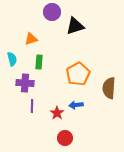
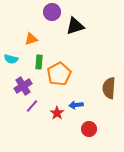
cyan semicircle: moved 1 px left; rotated 120 degrees clockwise
orange pentagon: moved 19 px left
purple cross: moved 2 px left, 3 px down; rotated 36 degrees counterclockwise
purple line: rotated 40 degrees clockwise
red circle: moved 24 px right, 9 px up
